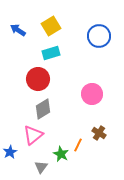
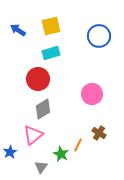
yellow square: rotated 18 degrees clockwise
